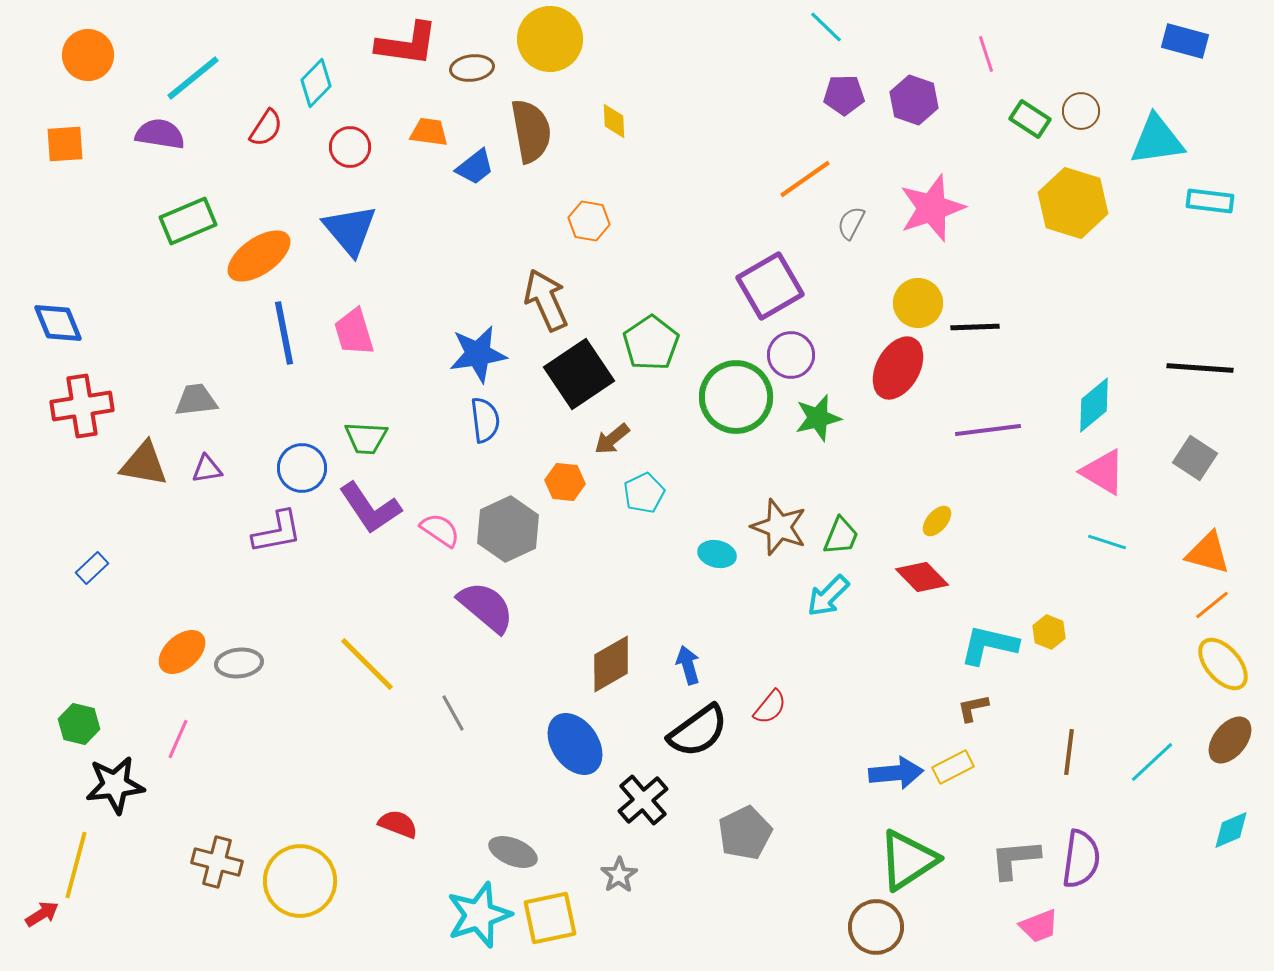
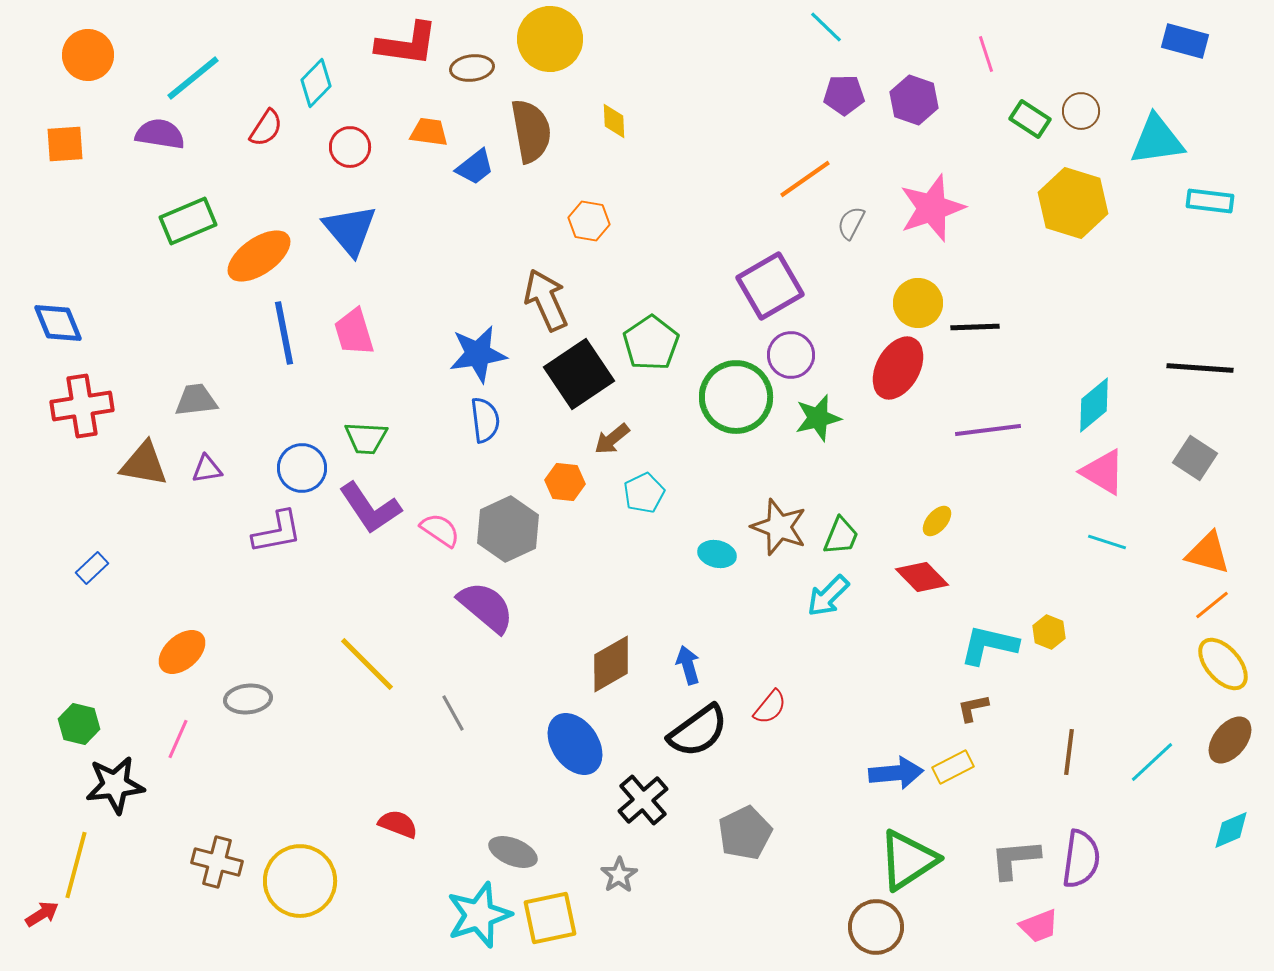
gray ellipse at (239, 663): moved 9 px right, 36 px down
